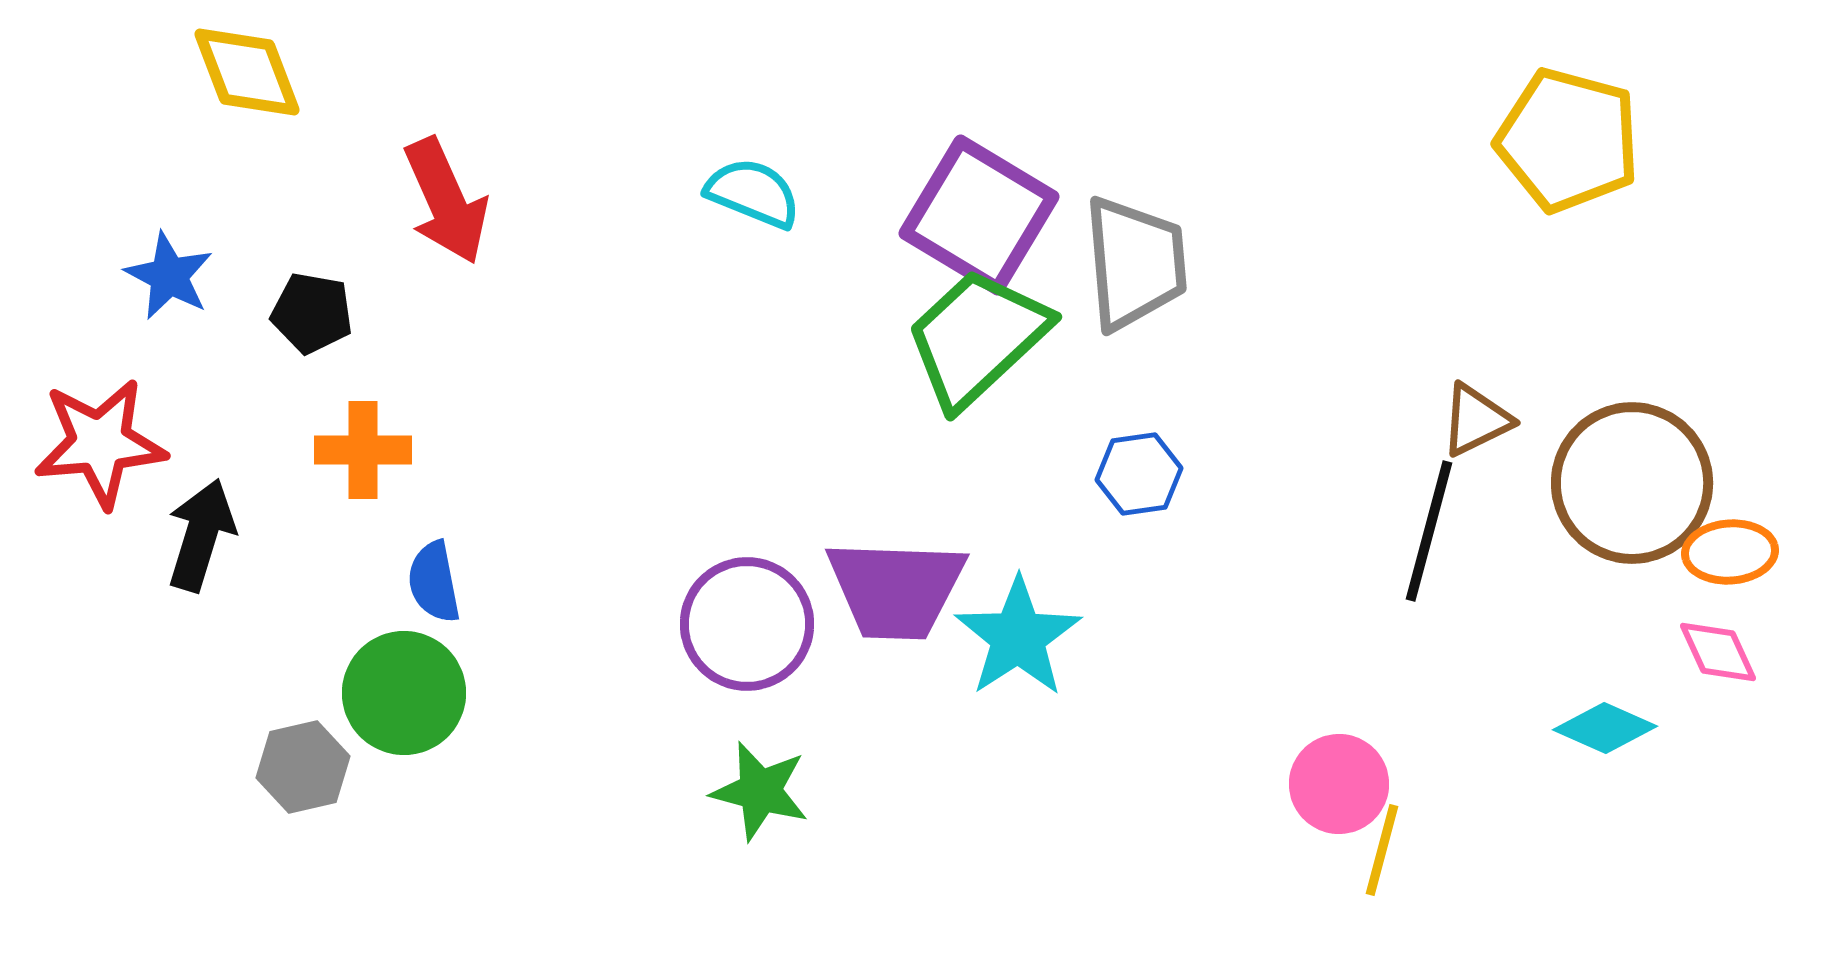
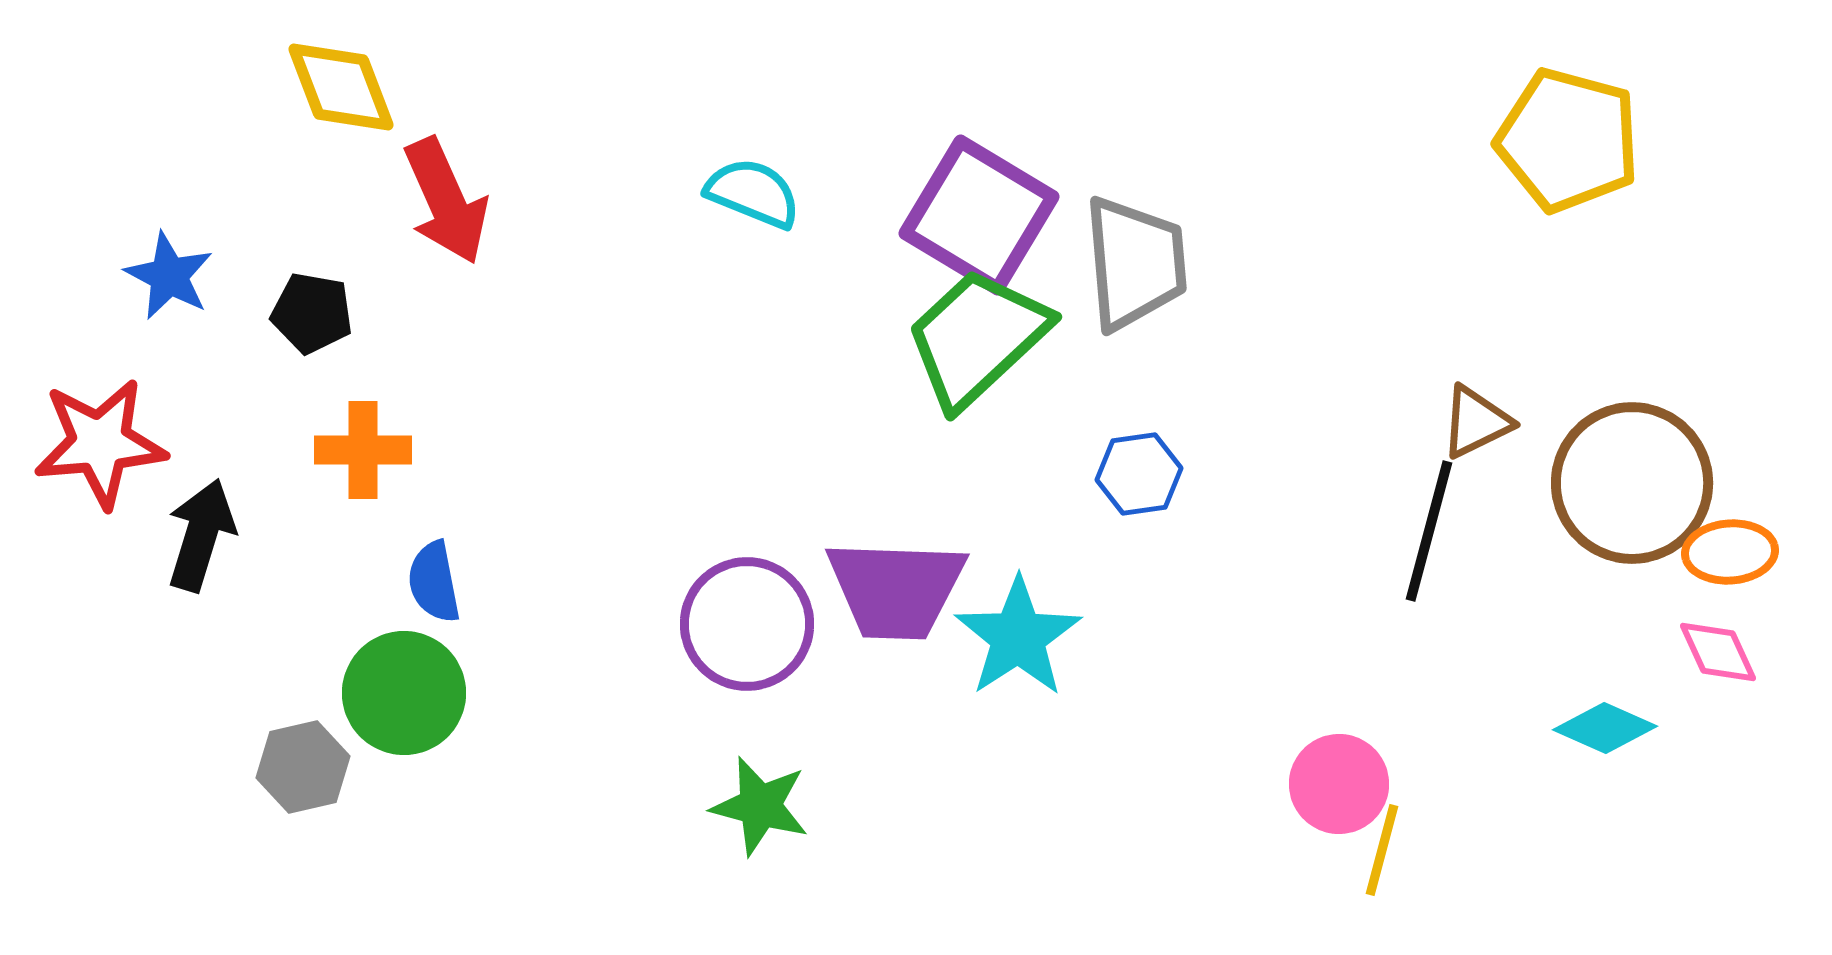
yellow diamond: moved 94 px right, 15 px down
brown triangle: moved 2 px down
green star: moved 15 px down
